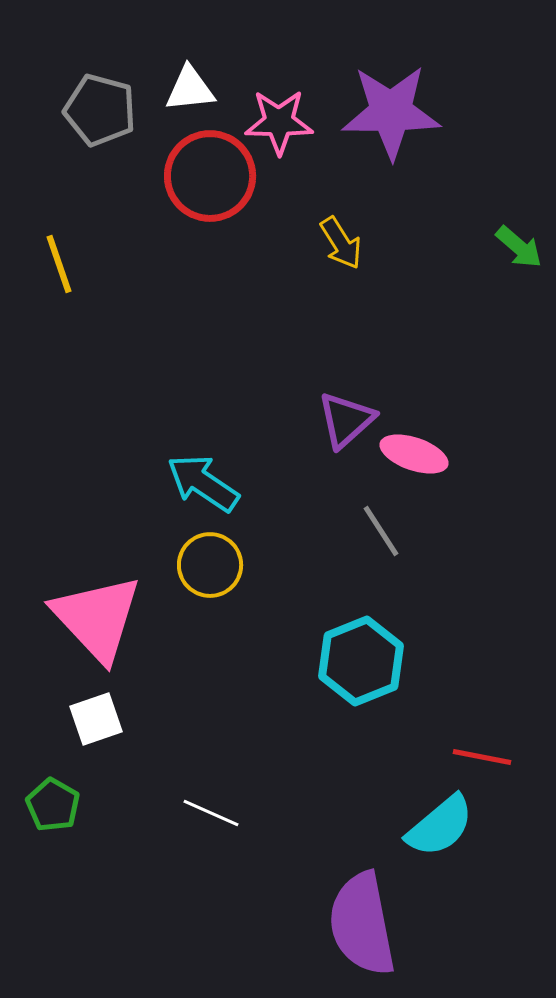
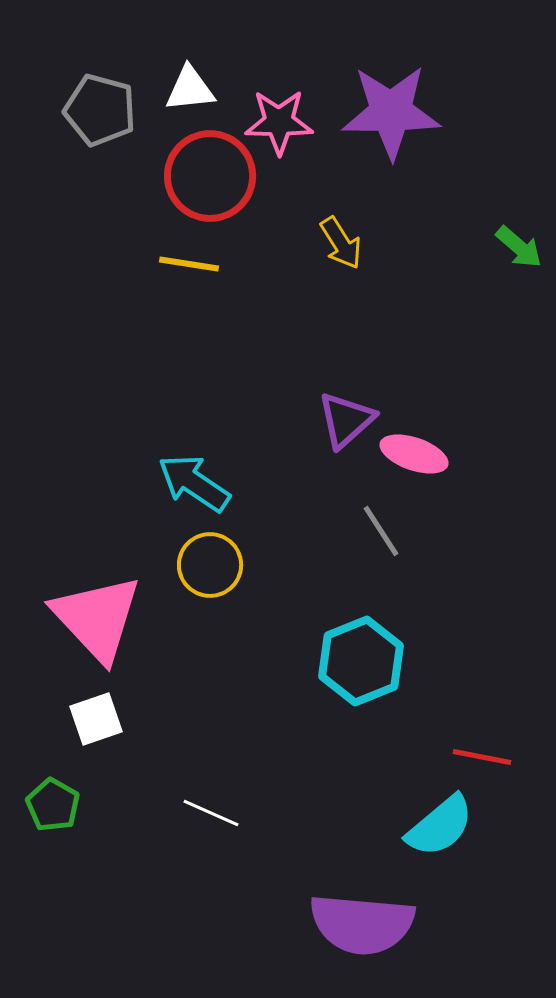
yellow line: moved 130 px right; rotated 62 degrees counterclockwise
cyan arrow: moved 9 px left
purple semicircle: rotated 74 degrees counterclockwise
